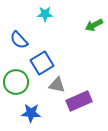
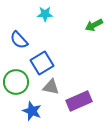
gray triangle: moved 6 px left, 2 px down
blue star: moved 1 px right, 2 px up; rotated 18 degrees clockwise
